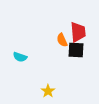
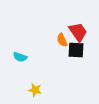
red trapezoid: rotated 30 degrees counterclockwise
yellow star: moved 13 px left, 1 px up; rotated 24 degrees counterclockwise
